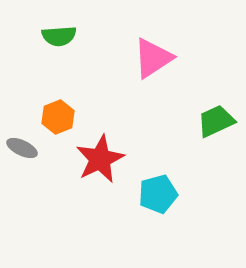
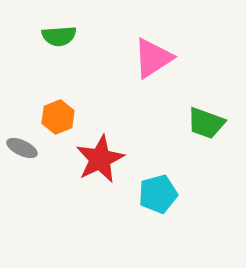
green trapezoid: moved 10 px left, 2 px down; rotated 135 degrees counterclockwise
